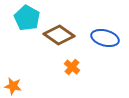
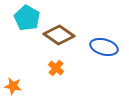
blue ellipse: moved 1 px left, 9 px down
orange cross: moved 16 px left, 1 px down
